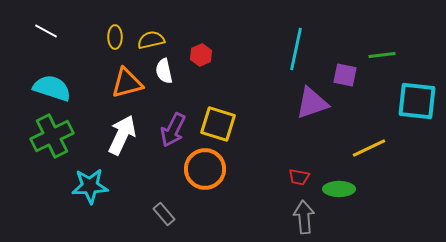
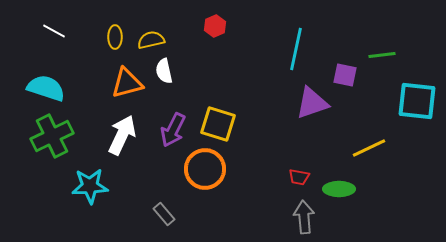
white line: moved 8 px right
red hexagon: moved 14 px right, 29 px up
cyan semicircle: moved 6 px left
